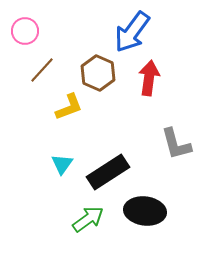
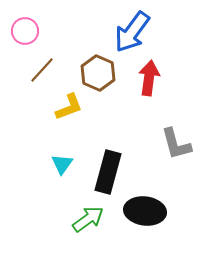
black rectangle: rotated 42 degrees counterclockwise
